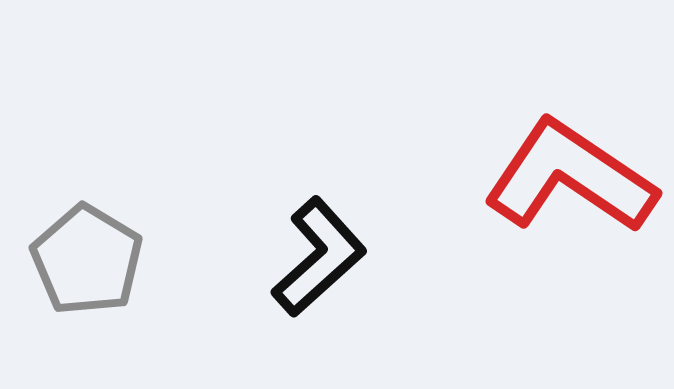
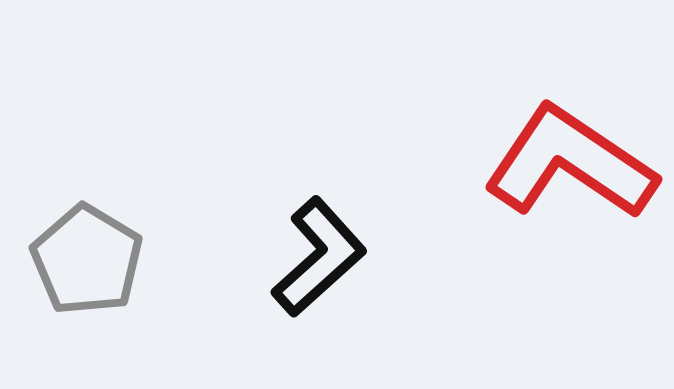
red L-shape: moved 14 px up
